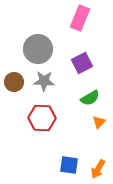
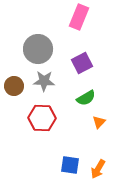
pink rectangle: moved 1 px left, 1 px up
brown circle: moved 4 px down
green semicircle: moved 4 px left
blue square: moved 1 px right
